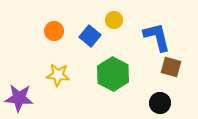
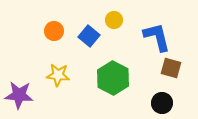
blue square: moved 1 px left
brown square: moved 1 px down
green hexagon: moved 4 px down
purple star: moved 3 px up
black circle: moved 2 px right
